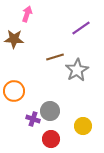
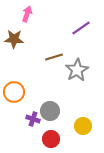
brown line: moved 1 px left
orange circle: moved 1 px down
